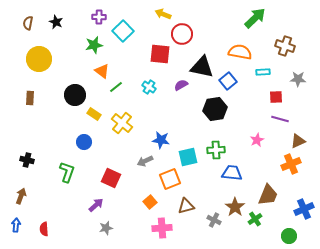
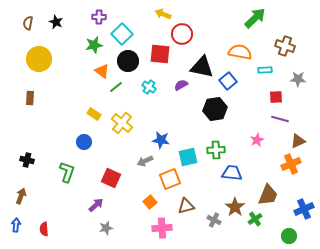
cyan square at (123, 31): moved 1 px left, 3 px down
cyan rectangle at (263, 72): moved 2 px right, 2 px up
black circle at (75, 95): moved 53 px right, 34 px up
